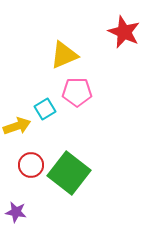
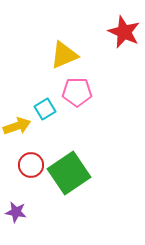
green square: rotated 18 degrees clockwise
